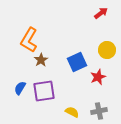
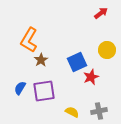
red star: moved 7 px left
